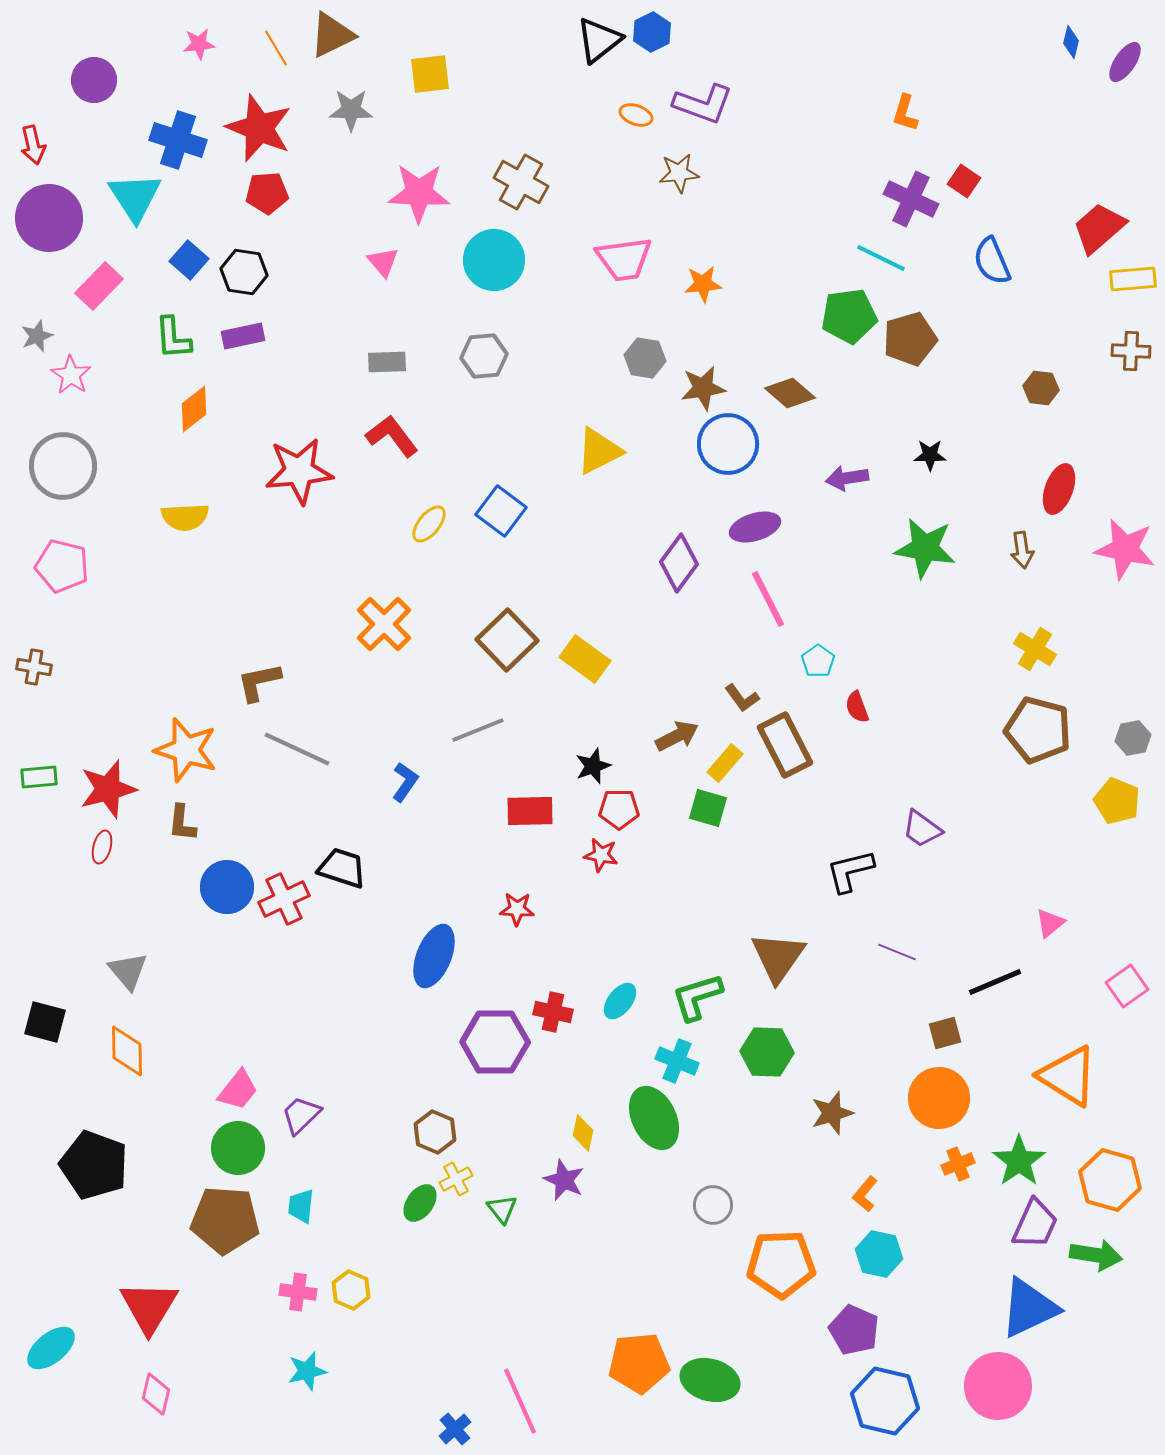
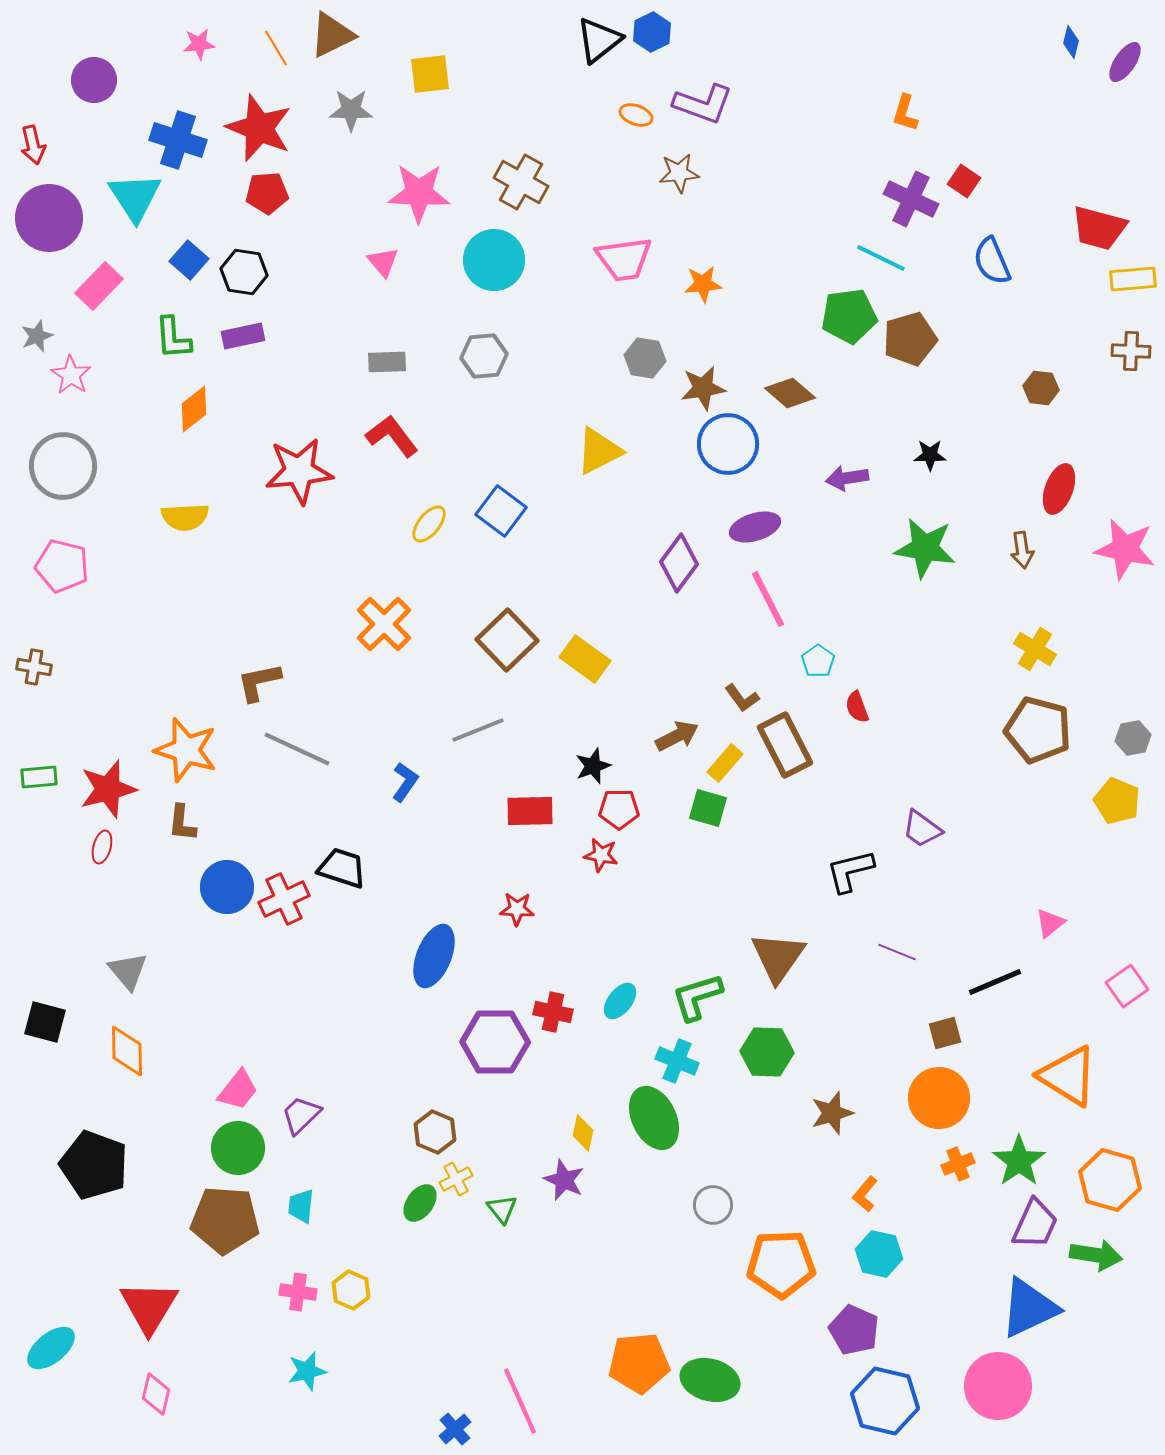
red trapezoid at (1099, 228): rotated 124 degrees counterclockwise
